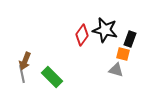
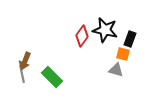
red diamond: moved 1 px down
